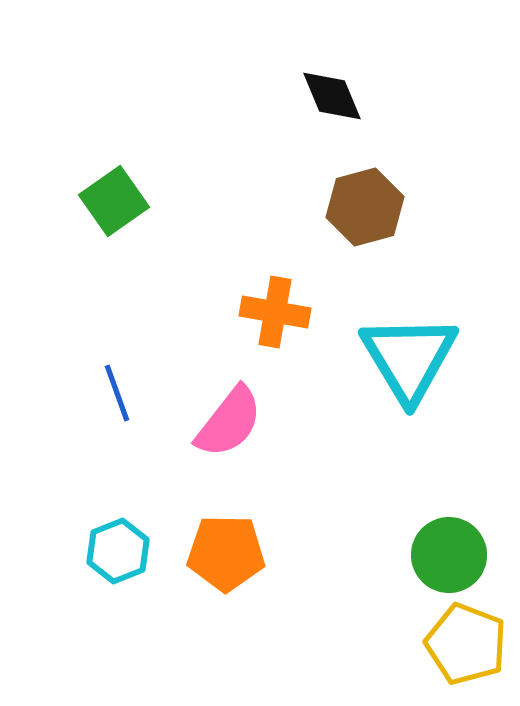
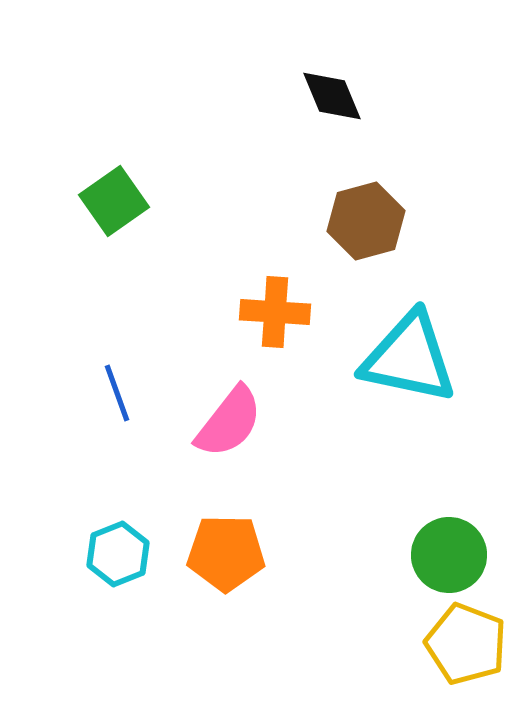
brown hexagon: moved 1 px right, 14 px down
orange cross: rotated 6 degrees counterclockwise
cyan triangle: rotated 47 degrees counterclockwise
cyan hexagon: moved 3 px down
